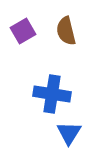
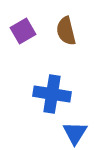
blue triangle: moved 6 px right
